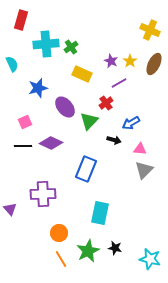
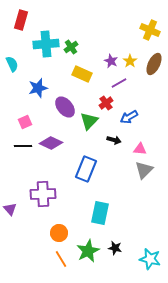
blue arrow: moved 2 px left, 6 px up
